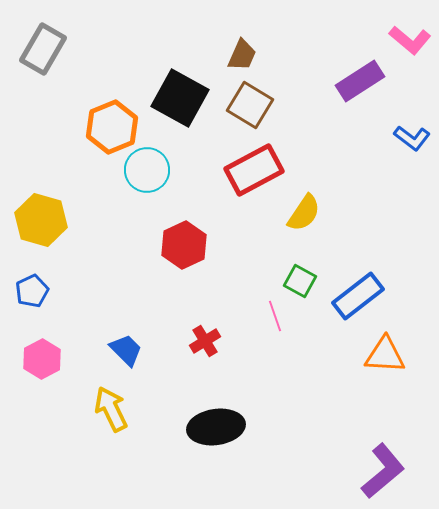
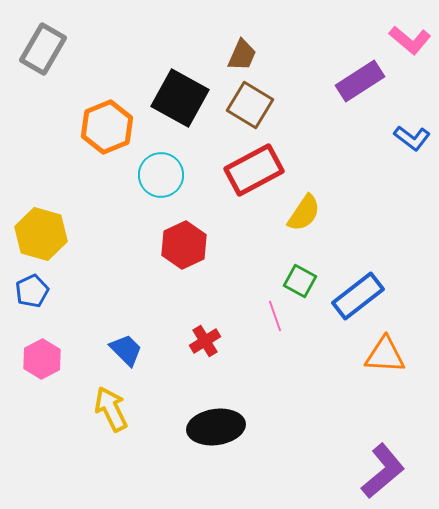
orange hexagon: moved 5 px left
cyan circle: moved 14 px right, 5 px down
yellow hexagon: moved 14 px down
